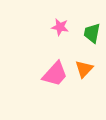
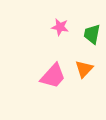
green trapezoid: moved 1 px down
pink trapezoid: moved 2 px left, 2 px down
